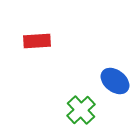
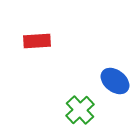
green cross: moved 1 px left
